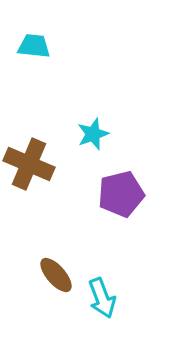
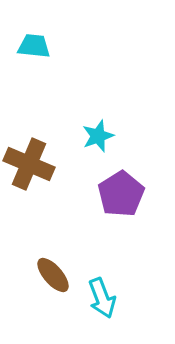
cyan star: moved 5 px right, 2 px down
purple pentagon: rotated 18 degrees counterclockwise
brown ellipse: moved 3 px left
